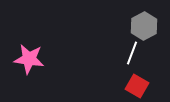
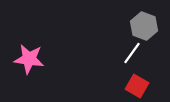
gray hexagon: rotated 12 degrees counterclockwise
white line: rotated 15 degrees clockwise
